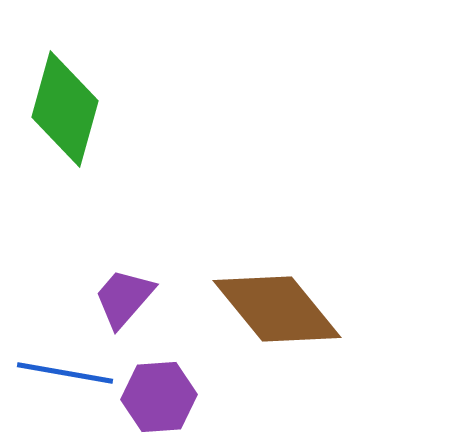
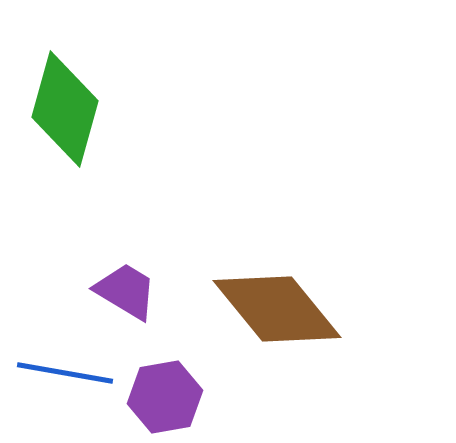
purple trapezoid: moved 2 px right, 7 px up; rotated 80 degrees clockwise
purple hexagon: moved 6 px right; rotated 6 degrees counterclockwise
